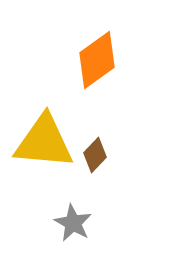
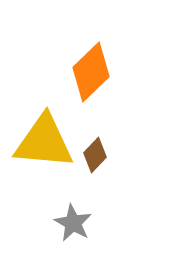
orange diamond: moved 6 px left, 12 px down; rotated 8 degrees counterclockwise
